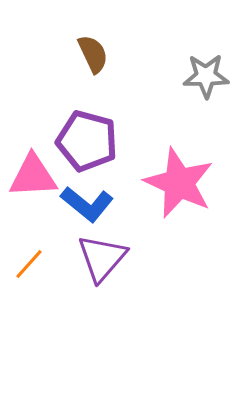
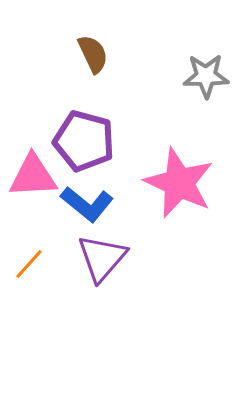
purple pentagon: moved 3 px left
